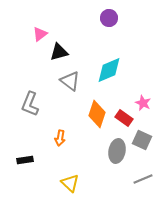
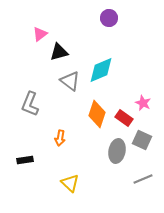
cyan diamond: moved 8 px left
